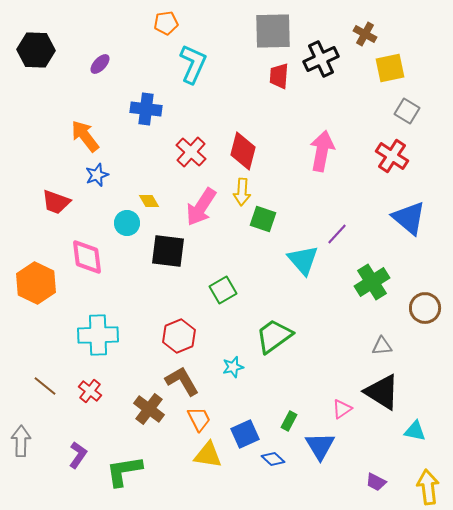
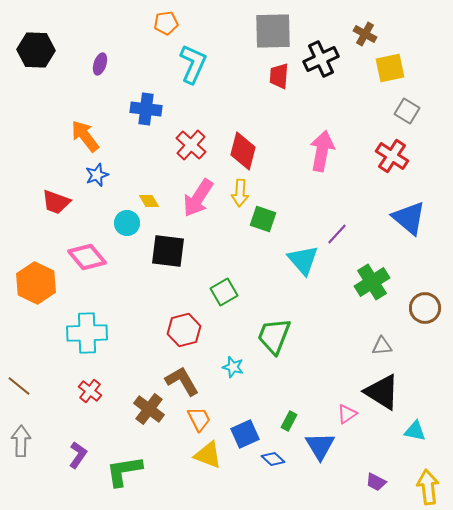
purple ellipse at (100, 64): rotated 25 degrees counterclockwise
red cross at (191, 152): moved 7 px up
yellow arrow at (242, 192): moved 2 px left, 1 px down
pink arrow at (201, 207): moved 3 px left, 9 px up
pink diamond at (87, 257): rotated 33 degrees counterclockwise
green square at (223, 290): moved 1 px right, 2 px down
cyan cross at (98, 335): moved 11 px left, 2 px up
red hexagon at (179, 336): moved 5 px right, 6 px up; rotated 8 degrees clockwise
green trapezoid at (274, 336): rotated 33 degrees counterclockwise
cyan star at (233, 367): rotated 30 degrees clockwise
brown line at (45, 386): moved 26 px left
pink triangle at (342, 409): moved 5 px right, 5 px down
yellow triangle at (208, 455): rotated 12 degrees clockwise
